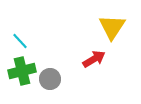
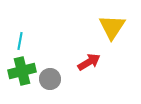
cyan line: rotated 54 degrees clockwise
red arrow: moved 5 px left, 3 px down
